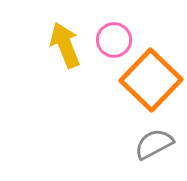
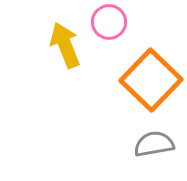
pink circle: moved 5 px left, 18 px up
gray semicircle: rotated 18 degrees clockwise
